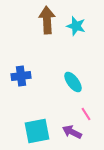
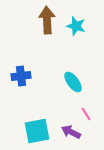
purple arrow: moved 1 px left
